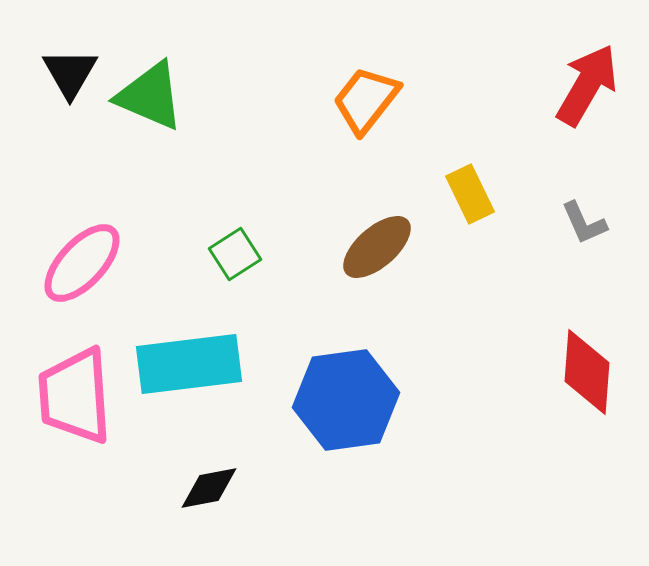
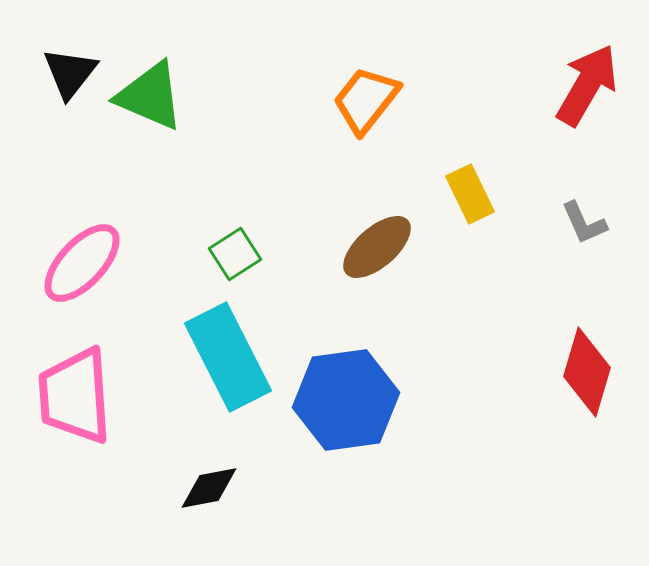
black triangle: rotated 8 degrees clockwise
cyan rectangle: moved 39 px right, 7 px up; rotated 70 degrees clockwise
red diamond: rotated 12 degrees clockwise
